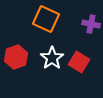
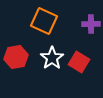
orange square: moved 2 px left, 2 px down
purple cross: rotated 12 degrees counterclockwise
red hexagon: rotated 10 degrees clockwise
